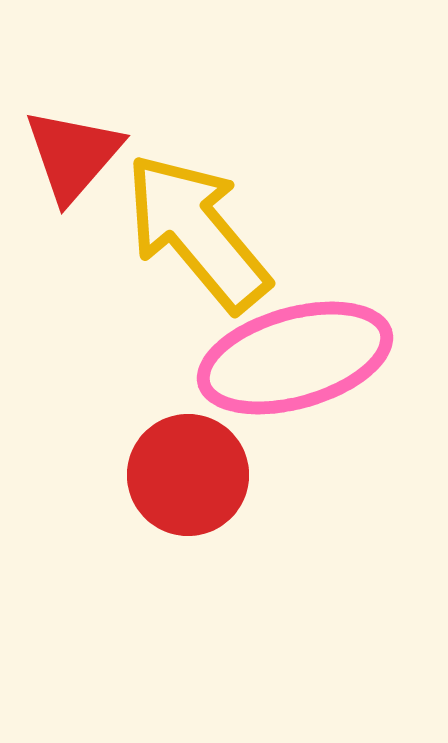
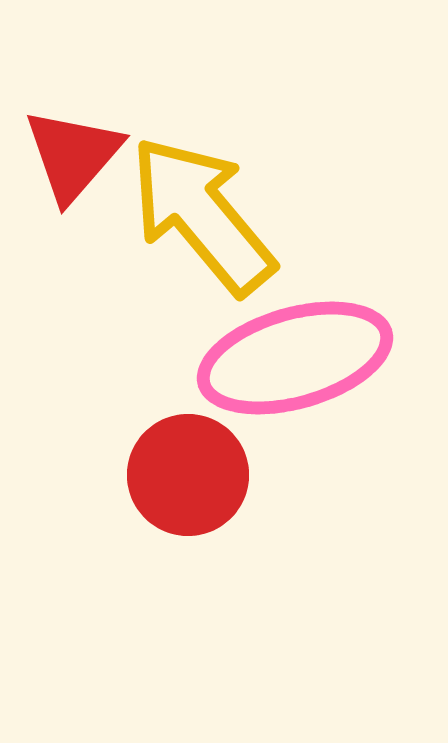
yellow arrow: moved 5 px right, 17 px up
